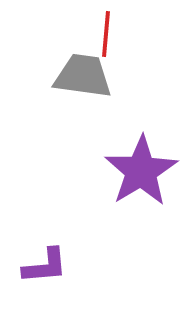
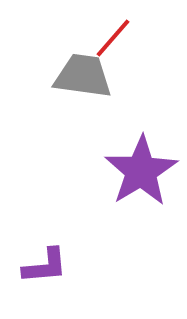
red line: moved 7 px right, 4 px down; rotated 36 degrees clockwise
